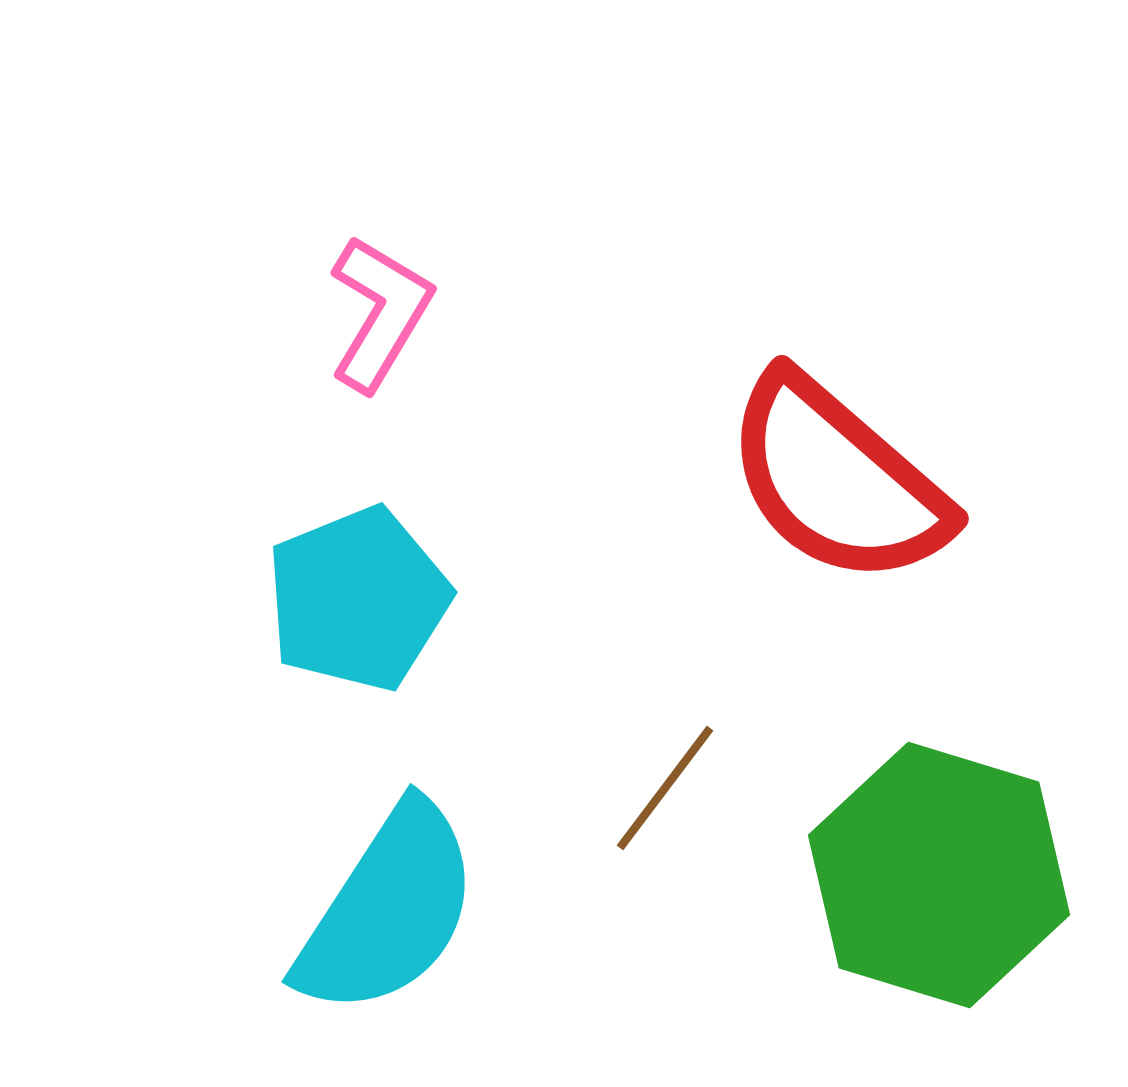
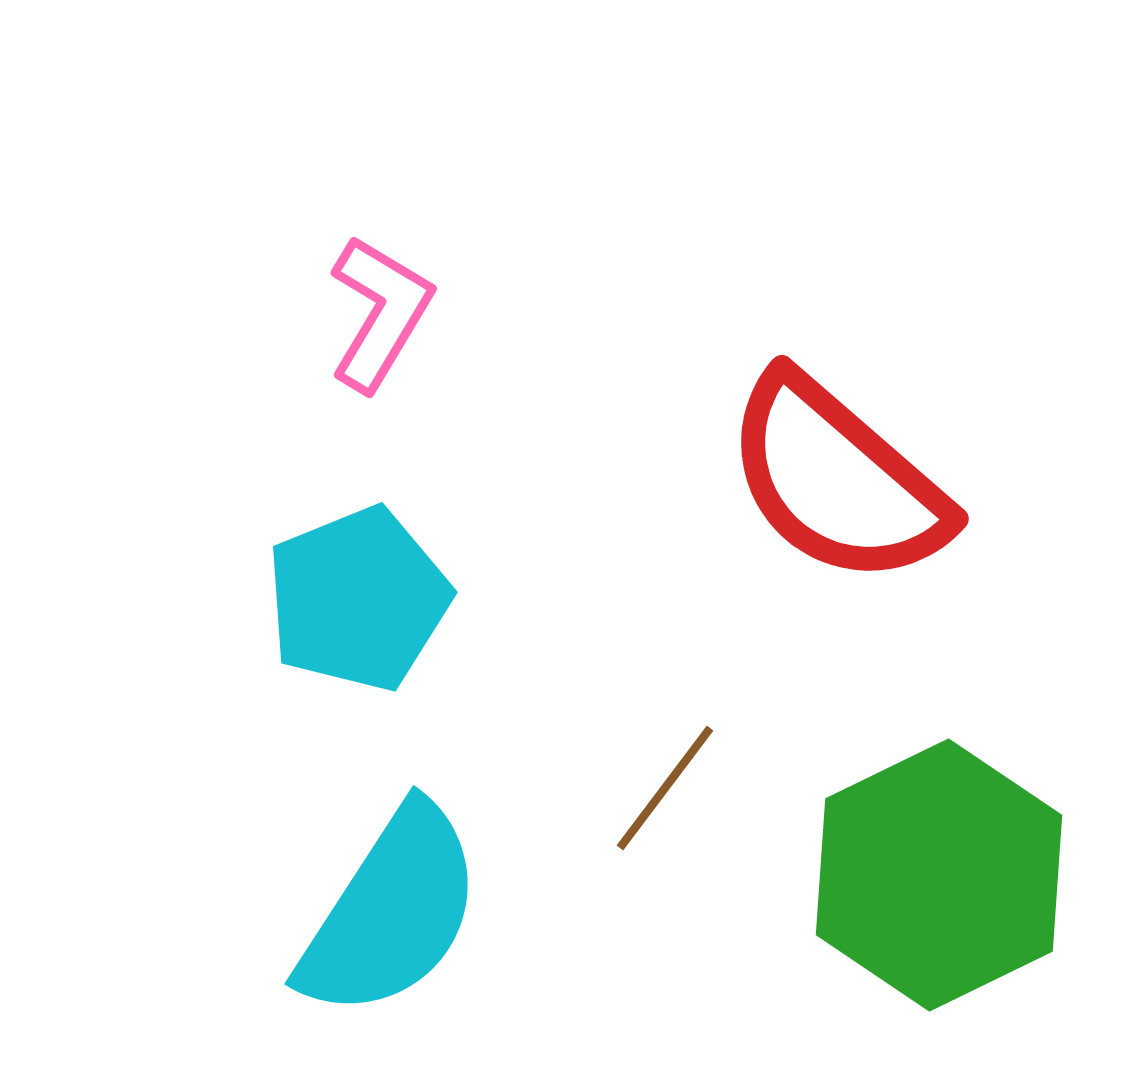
green hexagon: rotated 17 degrees clockwise
cyan semicircle: moved 3 px right, 2 px down
